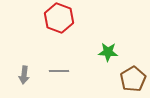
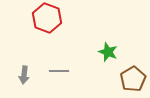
red hexagon: moved 12 px left
green star: rotated 18 degrees clockwise
